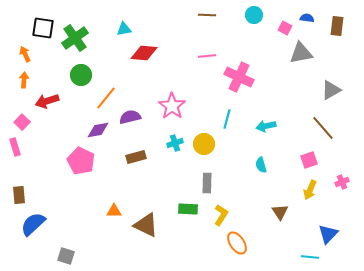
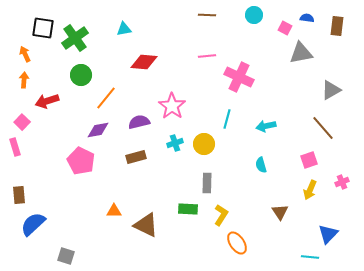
red diamond at (144, 53): moved 9 px down
purple semicircle at (130, 117): moved 9 px right, 5 px down
